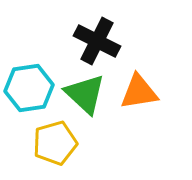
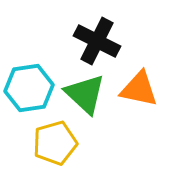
orange triangle: moved 3 px up; rotated 21 degrees clockwise
